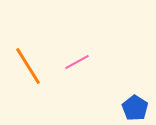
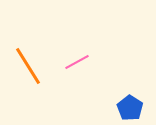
blue pentagon: moved 5 px left
